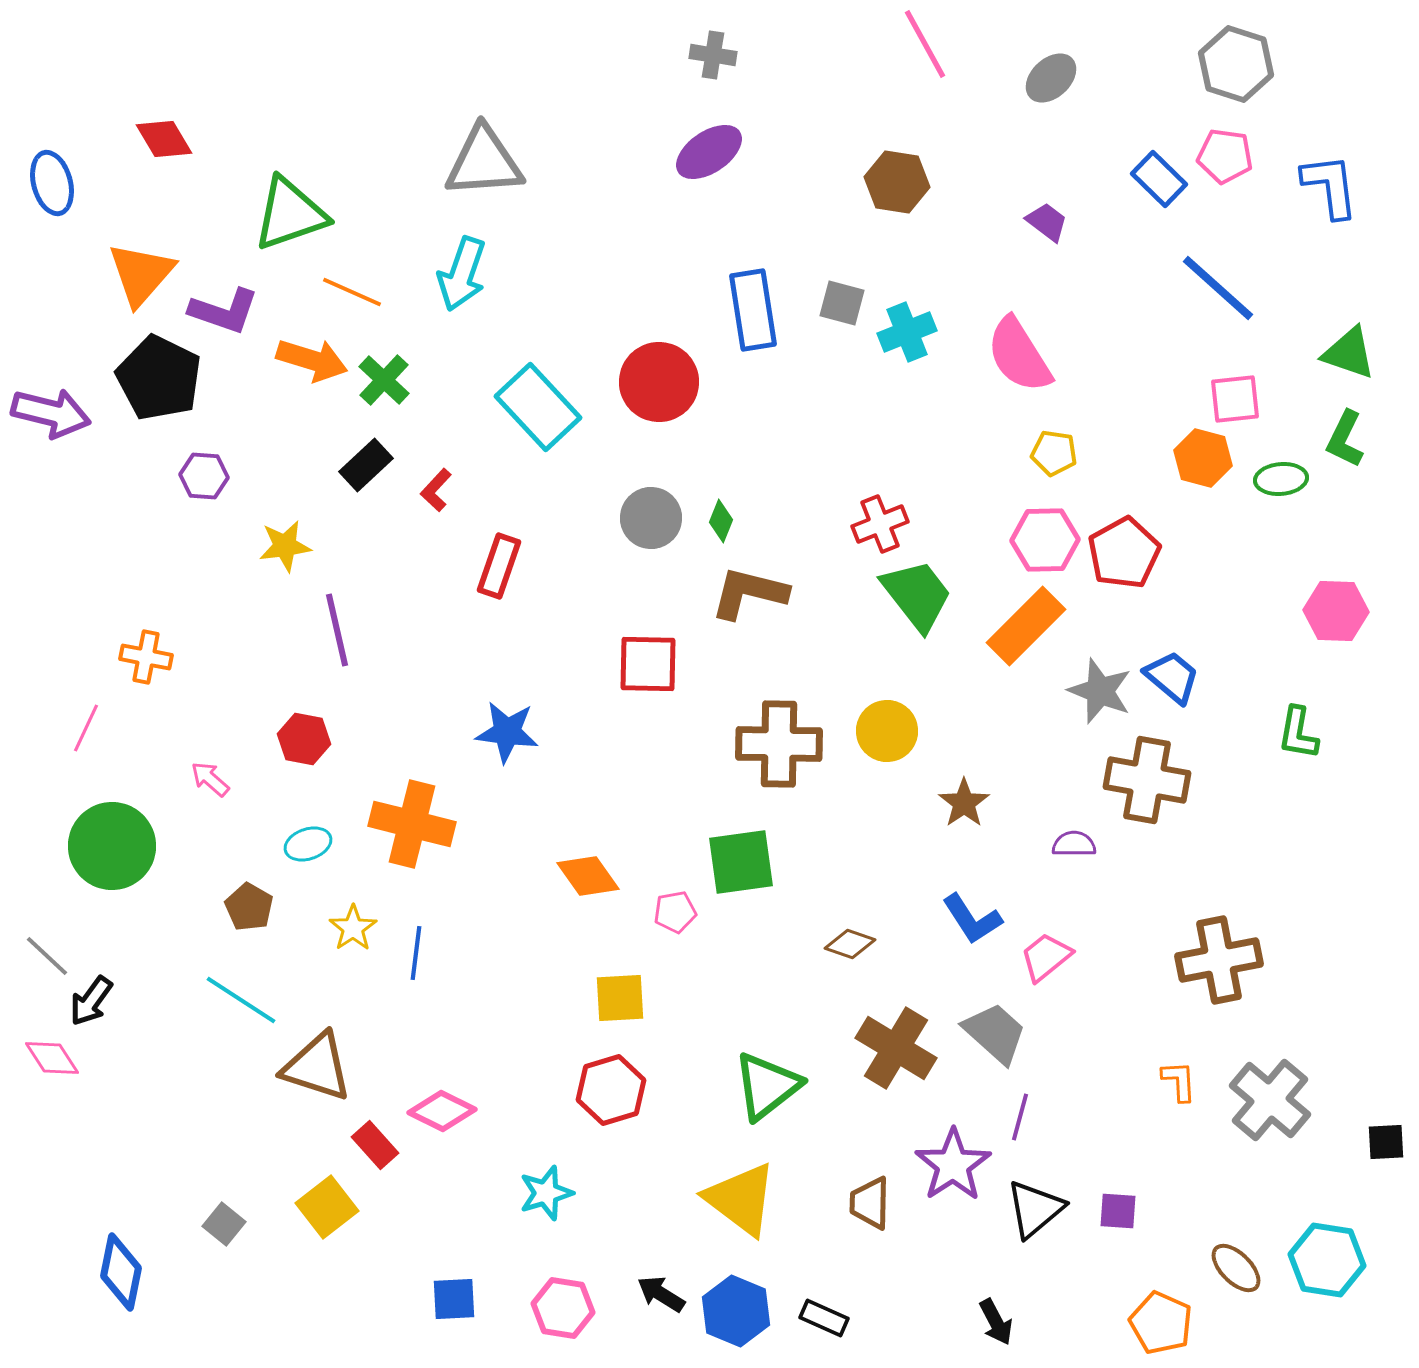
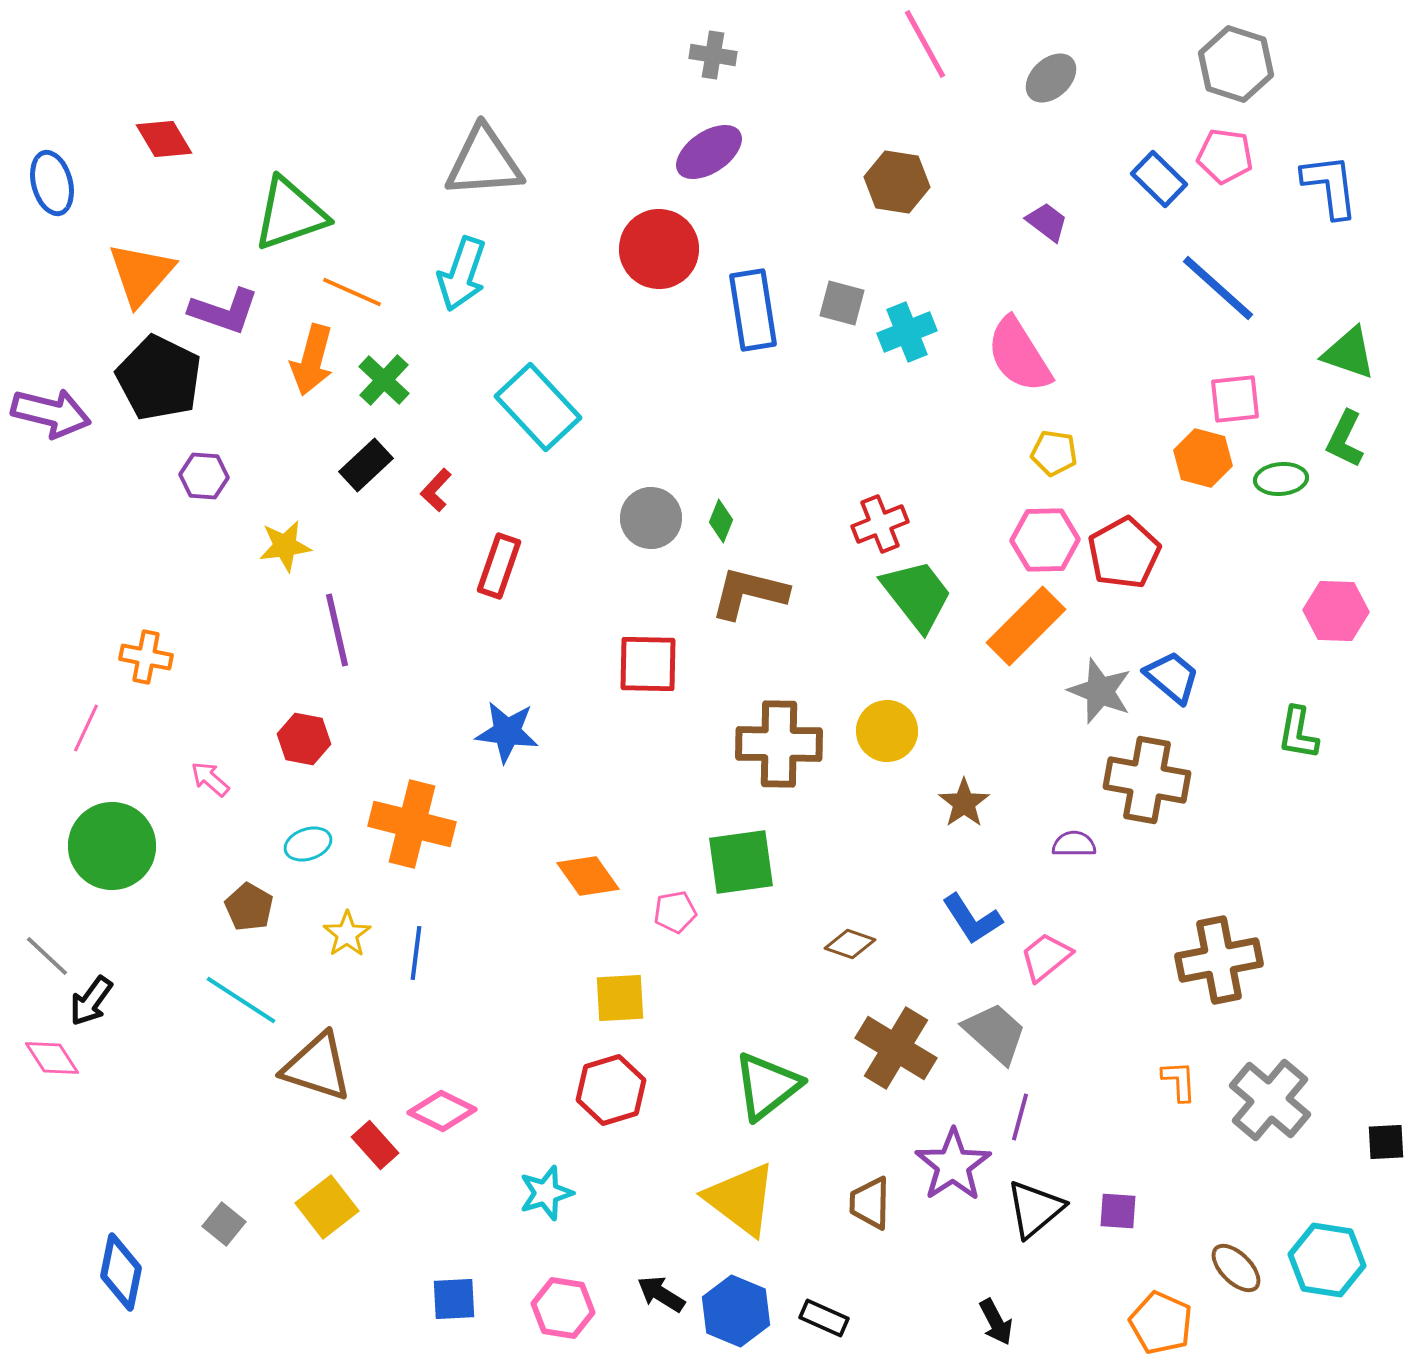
orange arrow at (312, 360): rotated 88 degrees clockwise
red circle at (659, 382): moved 133 px up
yellow star at (353, 928): moved 6 px left, 6 px down
